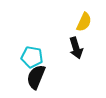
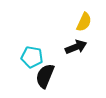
black arrow: moved 1 px up; rotated 95 degrees counterclockwise
black semicircle: moved 9 px right, 1 px up
